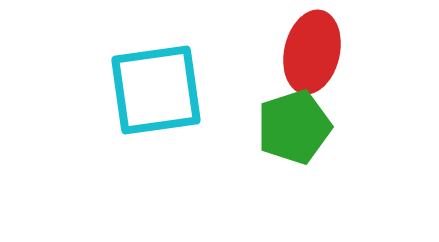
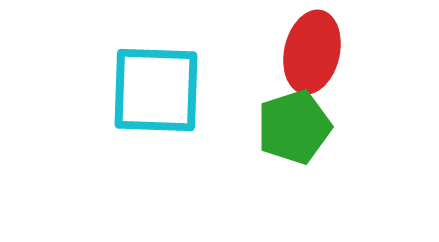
cyan square: rotated 10 degrees clockwise
